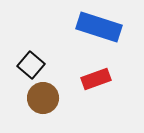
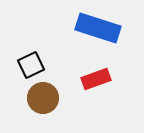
blue rectangle: moved 1 px left, 1 px down
black square: rotated 24 degrees clockwise
